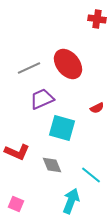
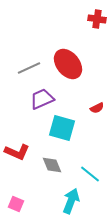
cyan line: moved 1 px left, 1 px up
